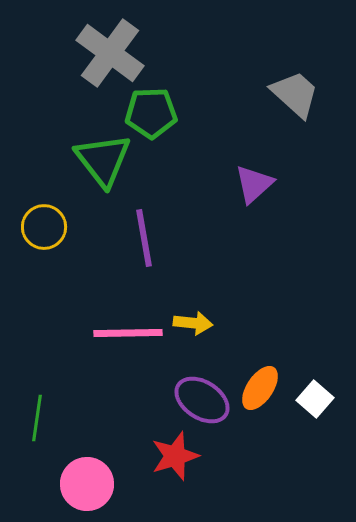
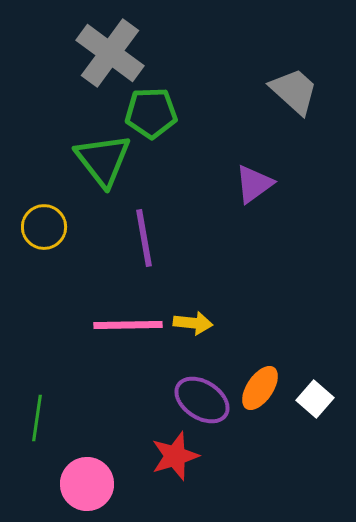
gray trapezoid: moved 1 px left, 3 px up
purple triangle: rotated 6 degrees clockwise
pink line: moved 8 px up
